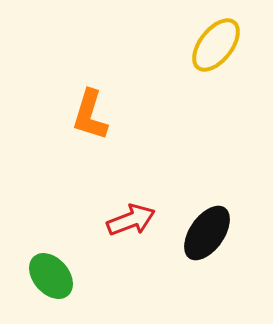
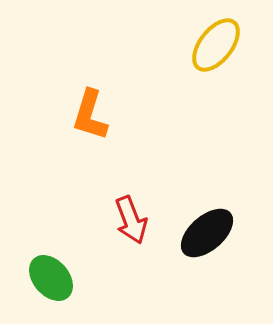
red arrow: rotated 90 degrees clockwise
black ellipse: rotated 14 degrees clockwise
green ellipse: moved 2 px down
